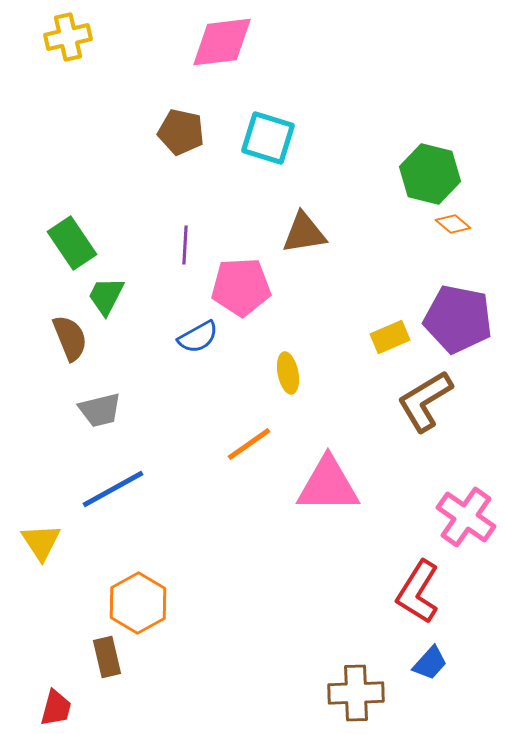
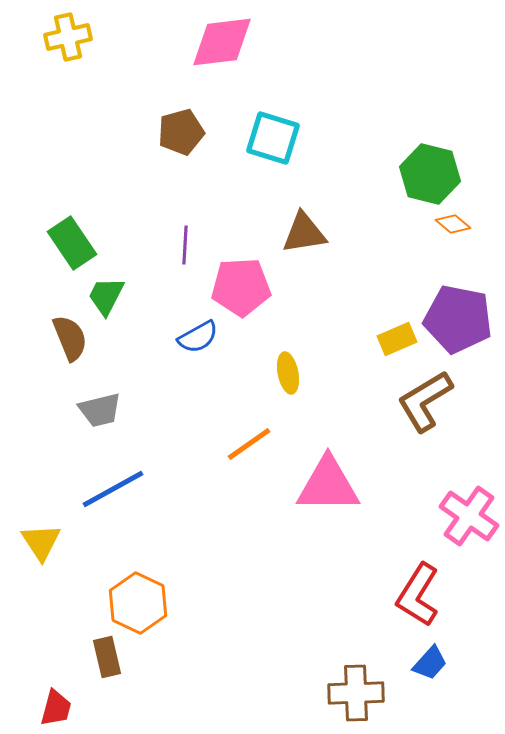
brown pentagon: rotated 27 degrees counterclockwise
cyan square: moved 5 px right
yellow rectangle: moved 7 px right, 2 px down
pink cross: moved 3 px right, 1 px up
red L-shape: moved 3 px down
orange hexagon: rotated 6 degrees counterclockwise
